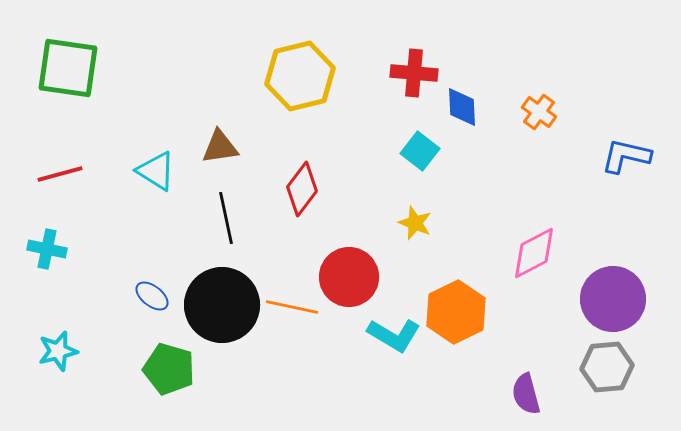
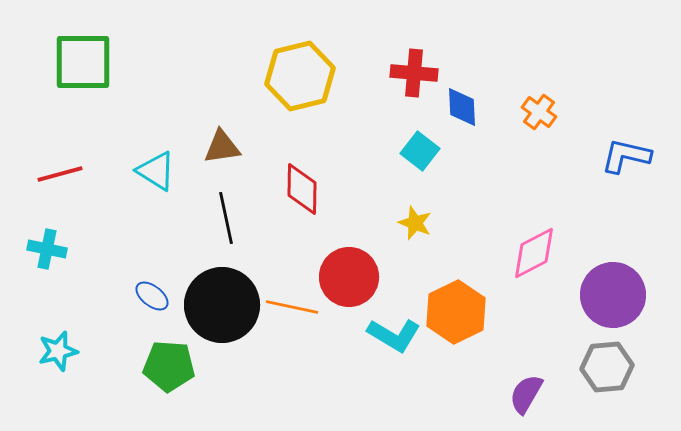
green square: moved 15 px right, 6 px up; rotated 8 degrees counterclockwise
brown triangle: moved 2 px right
red diamond: rotated 36 degrees counterclockwise
purple circle: moved 4 px up
green pentagon: moved 3 px up; rotated 12 degrees counterclockwise
purple semicircle: rotated 45 degrees clockwise
